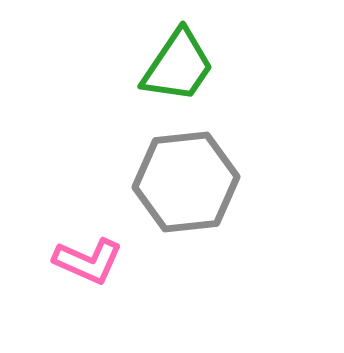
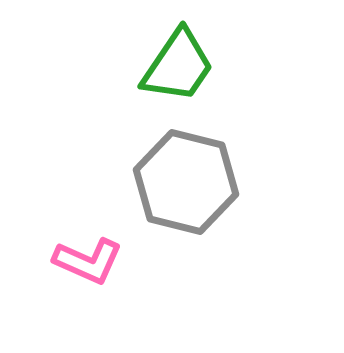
gray hexagon: rotated 20 degrees clockwise
